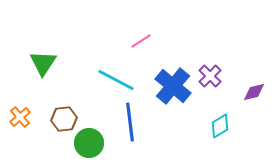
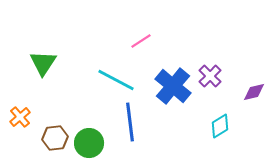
brown hexagon: moved 9 px left, 19 px down
